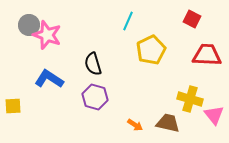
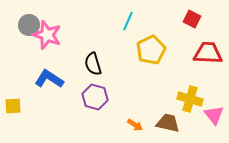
red trapezoid: moved 1 px right, 2 px up
